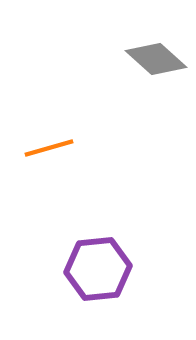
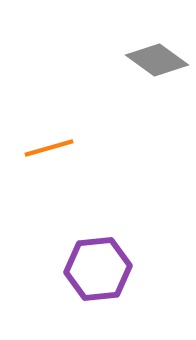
gray diamond: moved 1 px right, 1 px down; rotated 6 degrees counterclockwise
